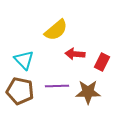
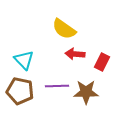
yellow semicircle: moved 8 px right, 1 px up; rotated 75 degrees clockwise
brown star: moved 2 px left
